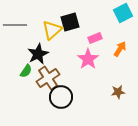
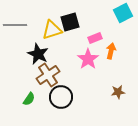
yellow triangle: rotated 25 degrees clockwise
orange arrow: moved 9 px left, 2 px down; rotated 21 degrees counterclockwise
black star: rotated 20 degrees counterclockwise
green semicircle: moved 3 px right, 28 px down
brown cross: moved 3 px up
